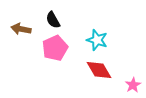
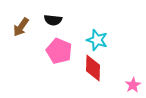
black semicircle: rotated 54 degrees counterclockwise
brown arrow: moved 2 px up; rotated 66 degrees counterclockwise
pink pentagon: moved 4 px right, 3 px down; rotated 25 degrees counterclockwise
red diamond: moved 6 px left, 2 px up; rotated 32 degrees clockwise
